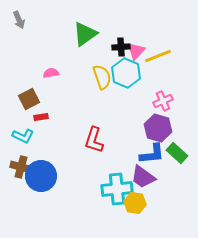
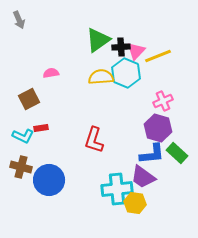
green triangle: moved 13 px right, 6 px down
yellow semicircle: moved 1 px left; rotated 75 degrees counterclockwise
red rectangle: moved 11 px down
blue circle: moved 8 px right, 4 px down
